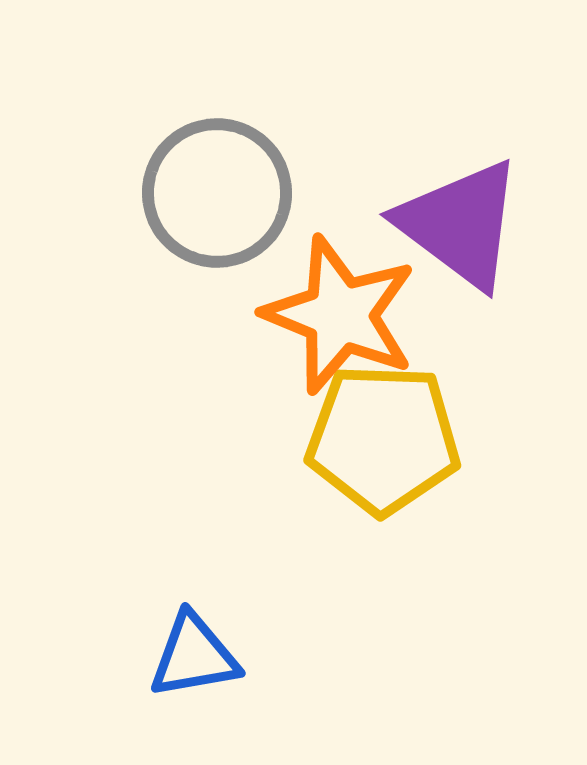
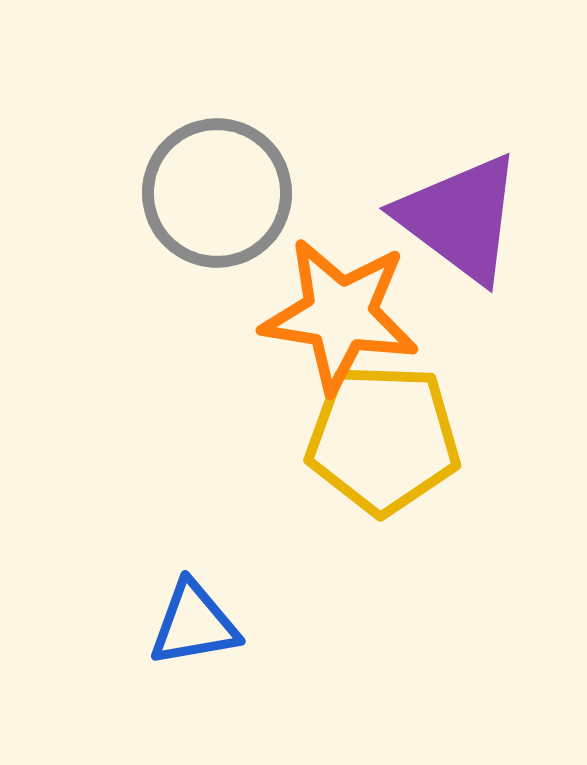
purple triangle: moved 6 px up
orange star: rotated 13 degrees counterclockwise
blue triangle: moved 32 px up
